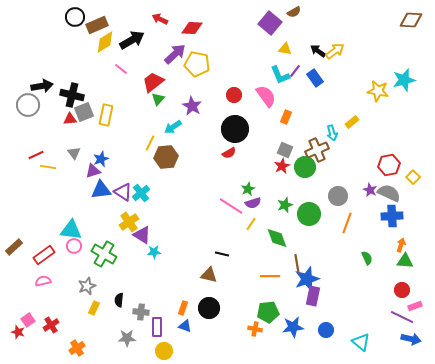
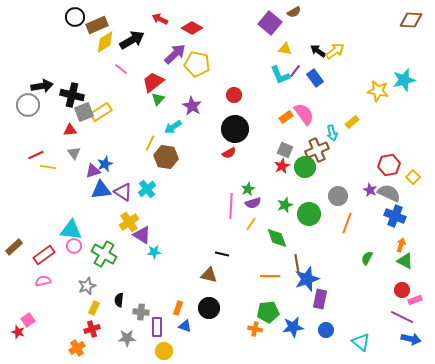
red diamond at (192, 28): rotated 25 degrees clockwise
pink semicircle at (266, 96): moved 38 px right, 18 px down
yellow rectangle at (106, 115): moved 5 px left, 3 px up; rotated 45 degrees clockwise
orange rectangle at (286, 117): rotated 32 degrees clockwise
red triangle at (70, 119): moved 11 px down
brown hexagon at (166, 157): rotated 15 degrees clockwise
blue star at (101, 159): moved 4 px right, 5 px down
cyan cross at (141, 193): moved 6 px right, 4 px up
pink line at (231, 206): rotated 60 degrees clockwise
blue cross at (392, 216): moved 3 px right; rotated 25 degrees clockwise
green semicircle at (367, 258): rotated 128 degrees counterclockwise
green triangle at (405, 261): rotated 24 degrees clockwise
purple rectangle at (313, 296): moved 7 px right, 3 px down
pink rectangle at (415, 306): moved 6 px up
orange rectangle at (183, 308): moved 5 px left
red cross at (51, 325): moved 41 px right, 4 px down; rotated 14 degrees clockwise
